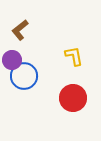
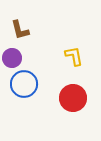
brown L-shape: rotated 65 degrees counterclockwise
purple circle: moved 2 px up
blue circle: moved 8 px down
